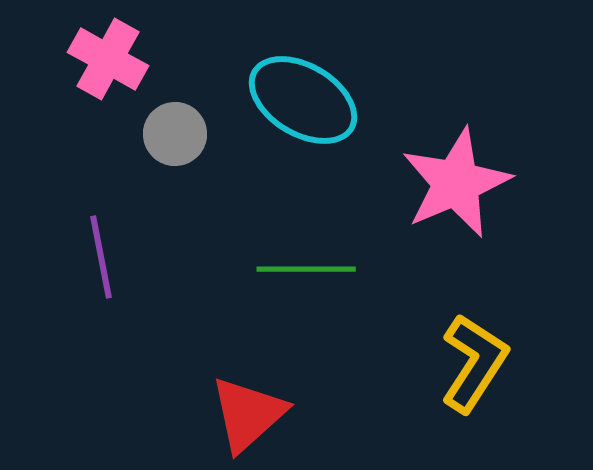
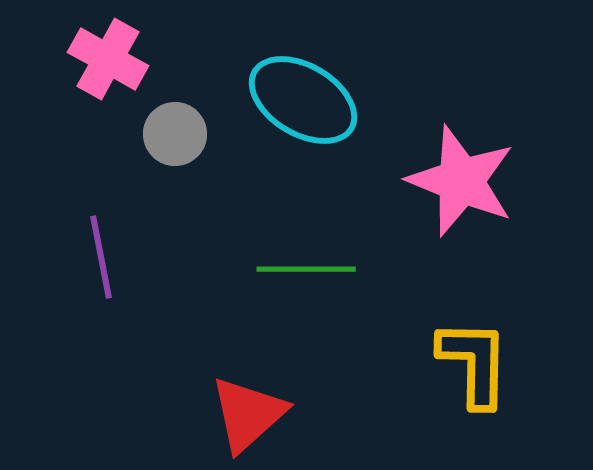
pink star: moved 5 px right, 2 px up; rotated 27 degrees counterclockwise
yellow L-shape: rotated 32 degrees counterclockwise
